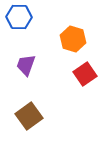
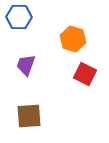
red square: rotated 30 degrees counterclockwise
brown square: rotated 32 degrees clockwise
